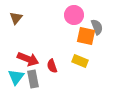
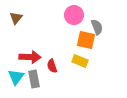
orange square: moved 4 px down
red arrow: moved 2 px right, 2 px up; rotated 20 degrees counterclockwise
gray rectangle: moved 1 px right
